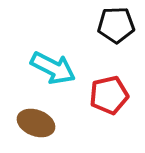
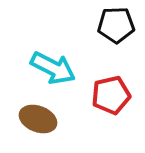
red pentagon: moved 2 px right
brown ellipse: moved 2 px right, 4 px up
